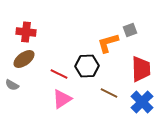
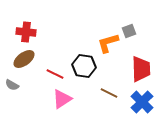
gray square: moved 1 px left, 1 px down
black hexagon: moved 3 px left; rotated 10 degrees clockwise
red line: moved 4 px left
